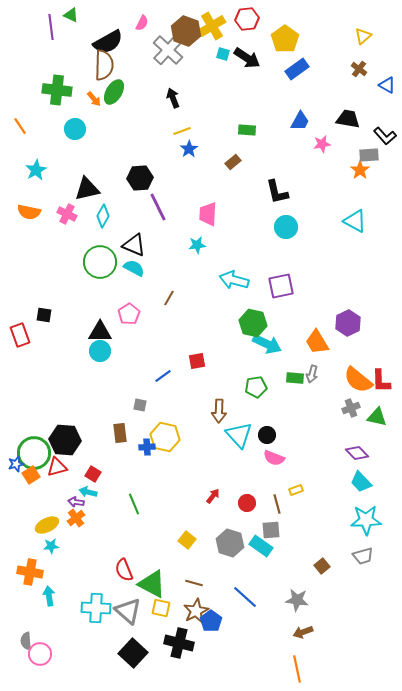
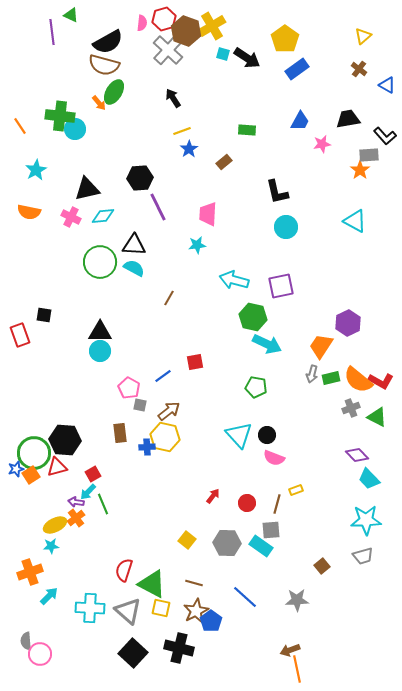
red hexagon at (247, 19): moved 83 px left; rotated 10 degrees counterclockwise
pink semicircle at (142, 23): rotated 21 degrees counterclockwise
purple line at (51, 27): moved 1 px right, 5 px down
brown semicircle at (104, 65): rotated 104 degrees clockwise
green cross at (57, 90): moved 3 px right, 26 px down
black arrow at (173, 98): rotated 12 degrees counterclockwise
orange arrow at (94, 99): moved 5 px right, 4 px down
black trapezoid at (348, 119): rotated 20 degrees counterclockwise
brown rectangle at (233, 162): moved 9 px left
pink cross at (67, 214): moved 4 px right, 3 px down
cyan diamond at (103, 216): rotated 55 degrees clockwise
black triangle at (134, 245): rotated 20 degrees counterclockwise
pink pentagon at (129, 314): moved 74 px down; rotated 10 degrees counterclockwise
green hexagon at (253, 323): moved 6 px up
orange trapezoid at (317, 342): moved 4 px right, 4 px down; rotated 64 degrees clockwise
red square at (197, 361): moved 2 px left, 1 px down
green rectangle at (295, 378): moved 36 px right; rotated 18 degrees counterclockwise
red L-shape at (381, 381): rotated 60 degrees counterclockwise
green pentagon at (256, 387): rotated 20 degrees clockwise
brown arrow at (219, 411): moved 50 px left; rotated 130 degrees counterclockwise
green triangle at (377, 417): rotated 15 degrees clockwise
purple diamond at (357, 453): moved 2 px down
blue star at (16, 464): moved 5 px down
red square at (93, 474): rotated 28 degrees clockwise
cyan trapezoid at (361, 482): moved 8 px right, 3 px up
cyan arrow at (88, 492): rotated 60 degrees counterclockwise
green line at (134, 504): moved 31 px left
brown line at (277, 504): rotated 30 degrees clockwise
yellow ellipse at (47, 525): moved 8 px right
gray hexagon at (230, 543): moved 3 px left; rotated 16 degrees counterclockwise
red semicircle at (124, 570): rotated 40 degrees clockwise
orange cross at (30, 572): rotated 30 degrees counterclockwise
cyan arrow at (49, 596): rotated 54 degrees clockwise
gray star at (297, 600): rotated 10 degrees counterclockwise
cyan cross at (96, 608): moved 6 px left
brown arrow at (303, 632): moved 13 px left, 18 px down
black cross at (179, 643): moved 5 px down
